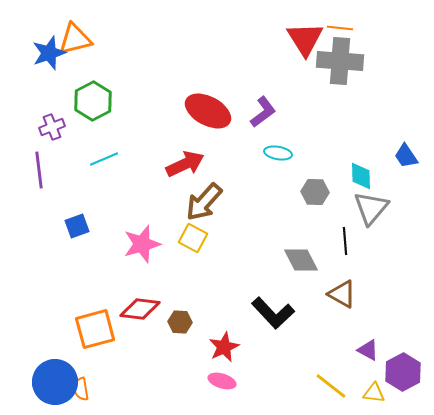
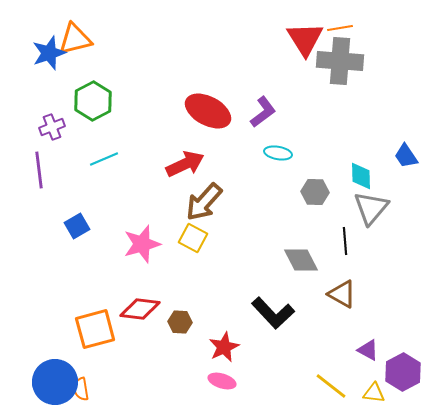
orange line: rotated 15 degrees counterclockwise
blue square: rotated 10 degrees counterclockwise
